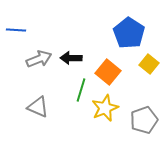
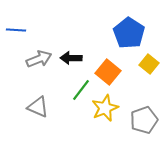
green line: rotated 20 degrees clockwise
